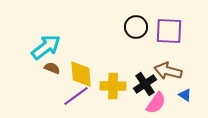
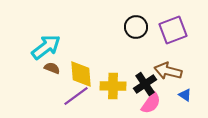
purple square: moved 4 px right, 1 px up; rotated 24 degrees counterclockwise
pink semicircle: moved 5 px left
